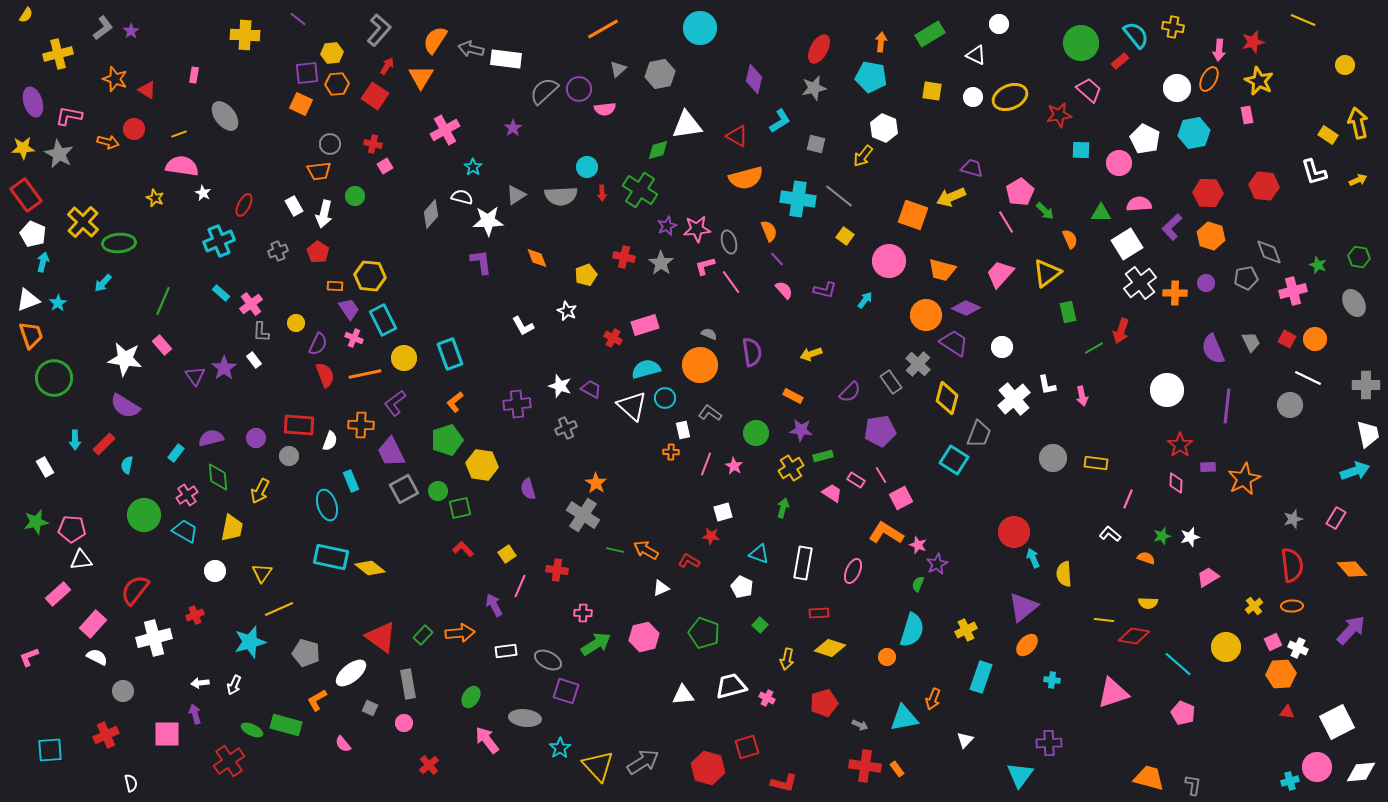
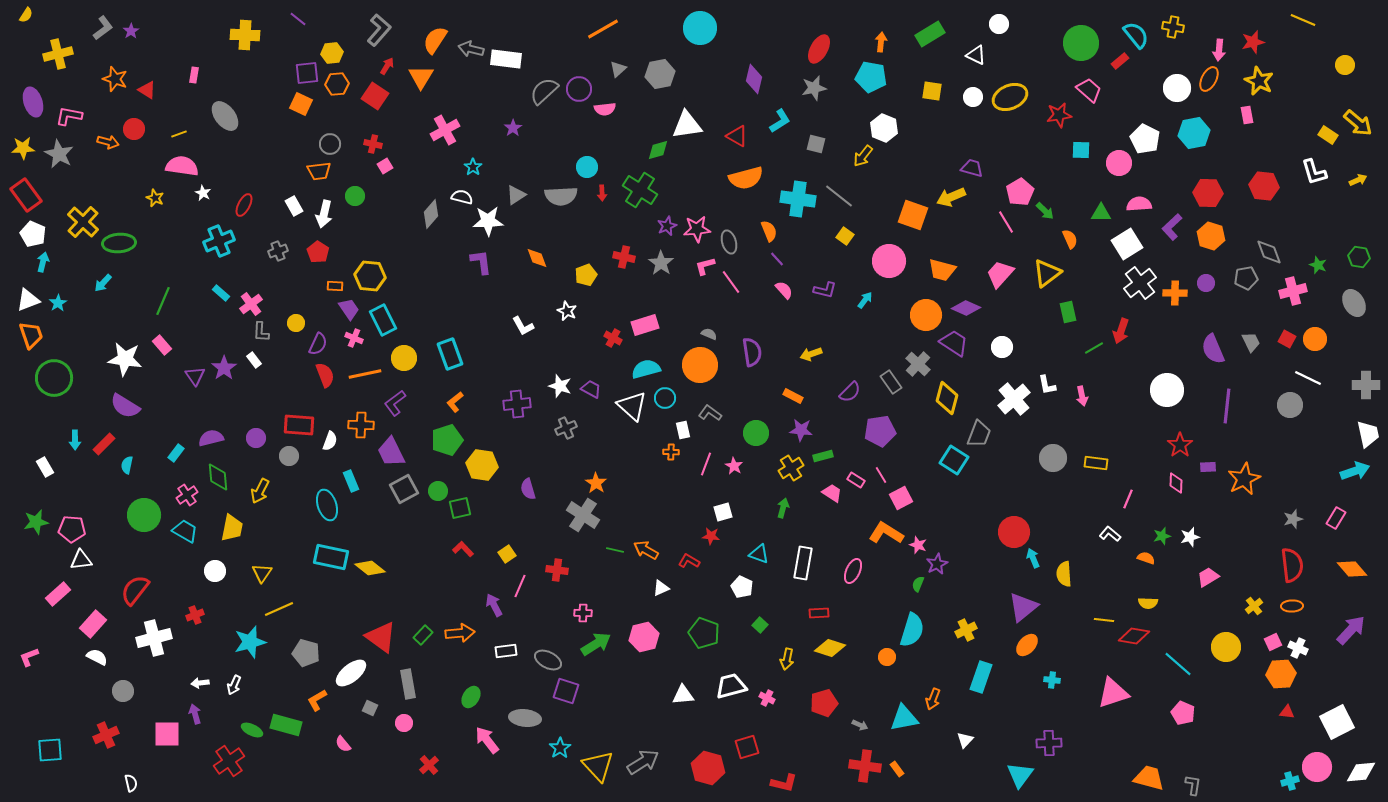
yellow arrow at (1358, 123): rotated 144 degrees clockwise
